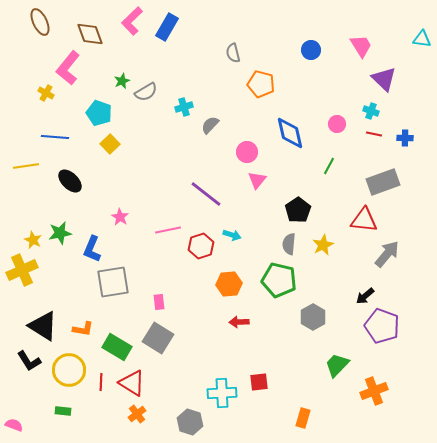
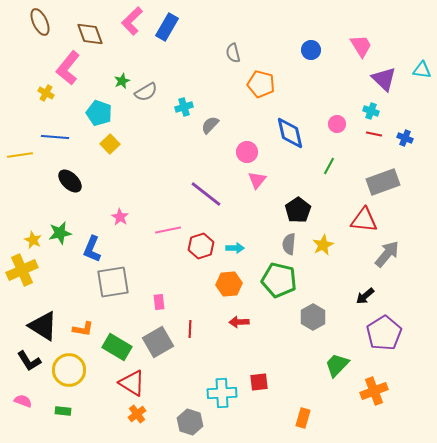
cyan triangle at (422, 39): moved 31 px down
blue cross at (405, 138): rotated 21 degrees clockwise
yellow line at (26, 166): moved 6 px left, 11 px up
cyan arrow at (232, 235): moved 3 px right, 13 px down; rotated 18 degrees counterclockwise
purple pentagon at (382, 326): moved 2 px right, 7 px down; rotated 20 degrees clockwise
gray square at (158, 338): moved 4 px down; rotated 28 degrees clockwise
red line at (101, 382): moved 89 px right, 53 px up
pink semicircle at (14, 425): moved 9 px right, 24 px up
